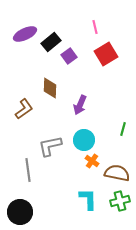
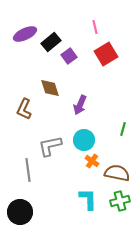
brown diamond: rotated 20 degrees counterclockwise
brown L-shape: rotated 150 degrees clockwise
